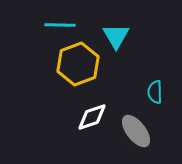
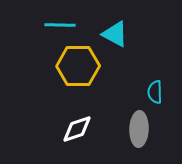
cyan triangle: moved 1 px left, 2 px up; rotated 32 degrees counterclockwise
yellow hexagon: moved 2 px down; rotated 21 degrees clockwise
white diamond: moved 15 px left, 12 px down
gray ellipse: moved 3 px right, 2 px up; rotated 40 degrees clockwise
